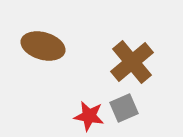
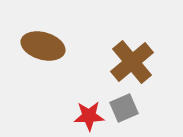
red star: rotated 12 degrees counterclockwise
